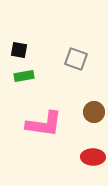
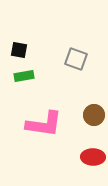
brown circle: moved 3 px down
